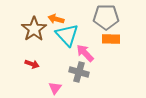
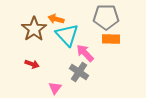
gray cross: rotated 18 degrees clockwise
